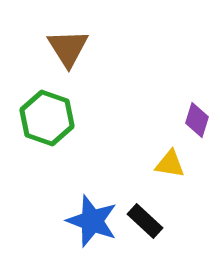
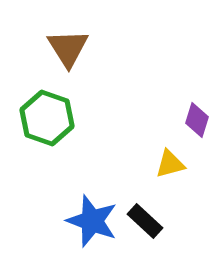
yellow triangle: rotated 24 degrees counterclockwise
